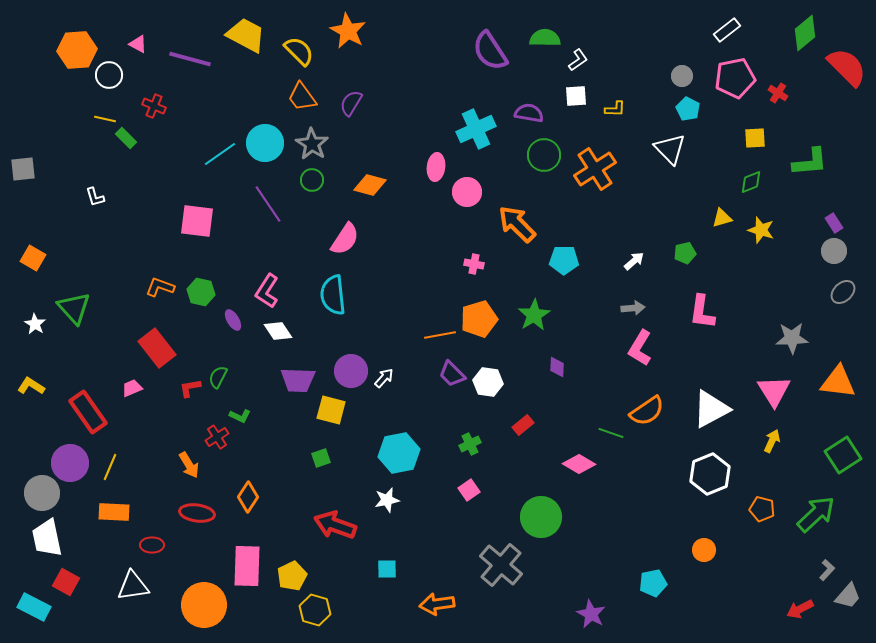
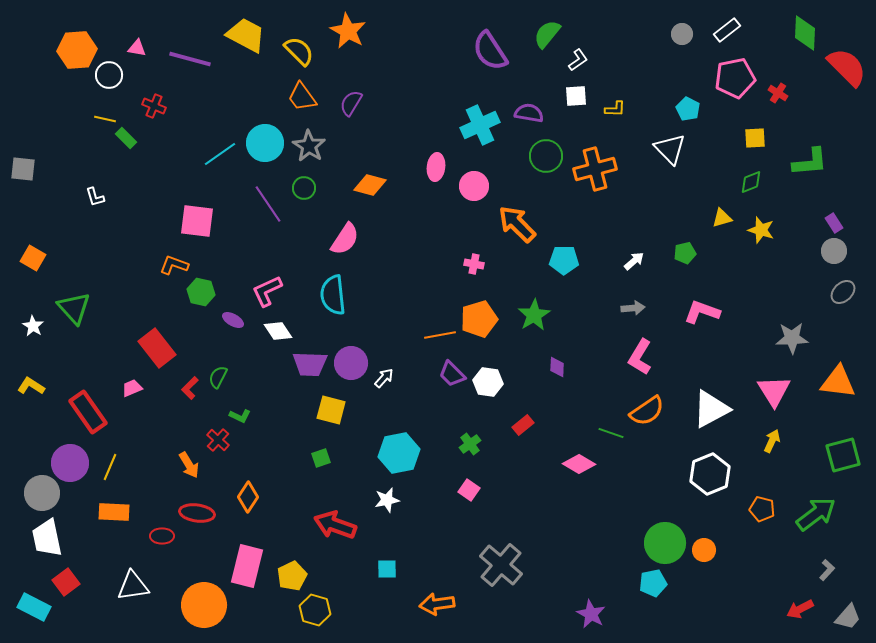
green diamond at (805, 33): rotated 48 degrees counterclockwise
green semicircle at (545, 38): moved 2 px right, 4 px up; rotated 52 degrees counterclockwise
pink triangle at (138, 44): moved 1 px left, 4 px down; rotated 18 degrees counterclockwise
gray circle at (682, 76): moved 42 px up
cyan cross at (476, 129): moved 4 px right, 4 px up
gray star at (312, 144): moved 3 px left, 2 px down
green circle at (544, 155): moved 2 px right, 1 px down
gray square at (23, 169): rotated 12 degrees clockwise
orange cross at (595, 169): rotated 18 degrees clockwise
green circle at (312, 180): moved 8 px left, 8 px down
pink circle at (467, 192): moved 7 px right, 6 px up
orange L-shape at (160, 287): moved 14 px right, 22 px up
pink L-shape at (267, 291): rotated 32 degrees clockwise
pink L-shape at (702, 312): rotated 102 degrees clockwise
purple ellipse at (233, 320): rotated 30 degrees counterclockwise
white star at (35, 324): moved 2 px left, 2 px down
pink L-shape at (640, 348): moved 9 px down
purple circle at (351, 371): moved 8 px up
purple trapezoid at (298, 380): moved 12 px right, 16 px up
red L-shape at (190, 388): rotated 35 degrees counterclockwise
red cross at (217, 437): moved 1 px right, 3 px down; rotated 15 degrees counterclockwise
green cross at (470, 444): rotated 10 degrees counterclockwise
green square at (843, 455): rotated 18 degrees clockwise
pink square at (469, 490): rotated 20 degrees counterclockwise
green arrow at (816, 514): rotated 6 degrees clockwise
green circle at (541, 517): moved 124 px right, 26 px down
red ellipse at (152, 545): moved 10 px right, 9 px up
pink rectangle at (247, 566): rotated 12 degrees clockwise
red square at (66, 582): rotated 24 degrees clockwise
gray trapezoid at (848, 596): moved 21 px down
